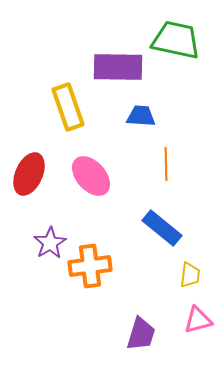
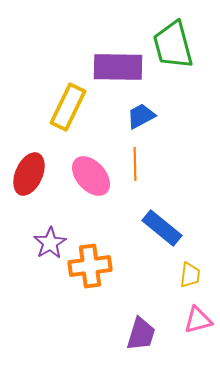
green trapezoid: moved 3 px left, 5 px down; rotated 117 degrees counterclockwise
yellow rectangle: rotated 45 degrees clockwise
blue trapezoid: rotated 32 degrees counterclockwise
orange line: moved 31 px left
